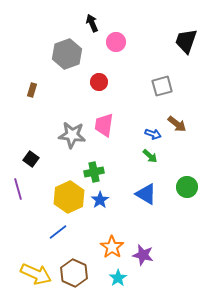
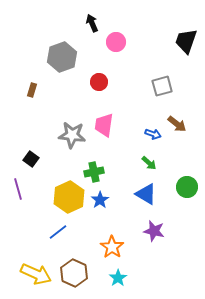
gray hexagon: moved 5 px left, 3 px down
green arrow: moved 1 px left, 7 px down
purple star: moved 11 px right, 24 px up
